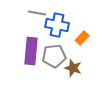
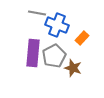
blue cross: rotated 10 degrees clockwise
purple rectangle: moved 2 px right, 2 px down
gray pentagon: rotated 20 degrees counterclockwise
